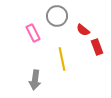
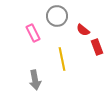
gray arrow: rotated 18 degrees counterclockwise
